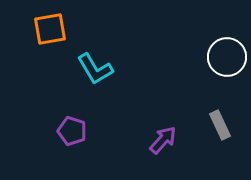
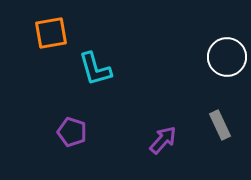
orange square: moved 1 px right, 4 px down
cyan L-shape: rotated 15 degrees clockwise
purple pentagon: moved 1 px down
